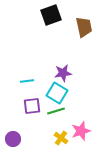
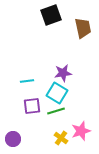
brown trapezoid: moved 1 px left, 1 px down
